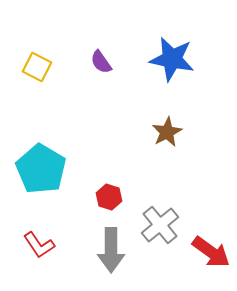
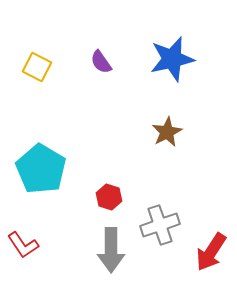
blue star: rotated 24 degrees counterclockwise
gray cross: rotated 21 degrees clockwise
red L-shape: moved 16 px left
red arrow: rotated 87 degrees clockwise
